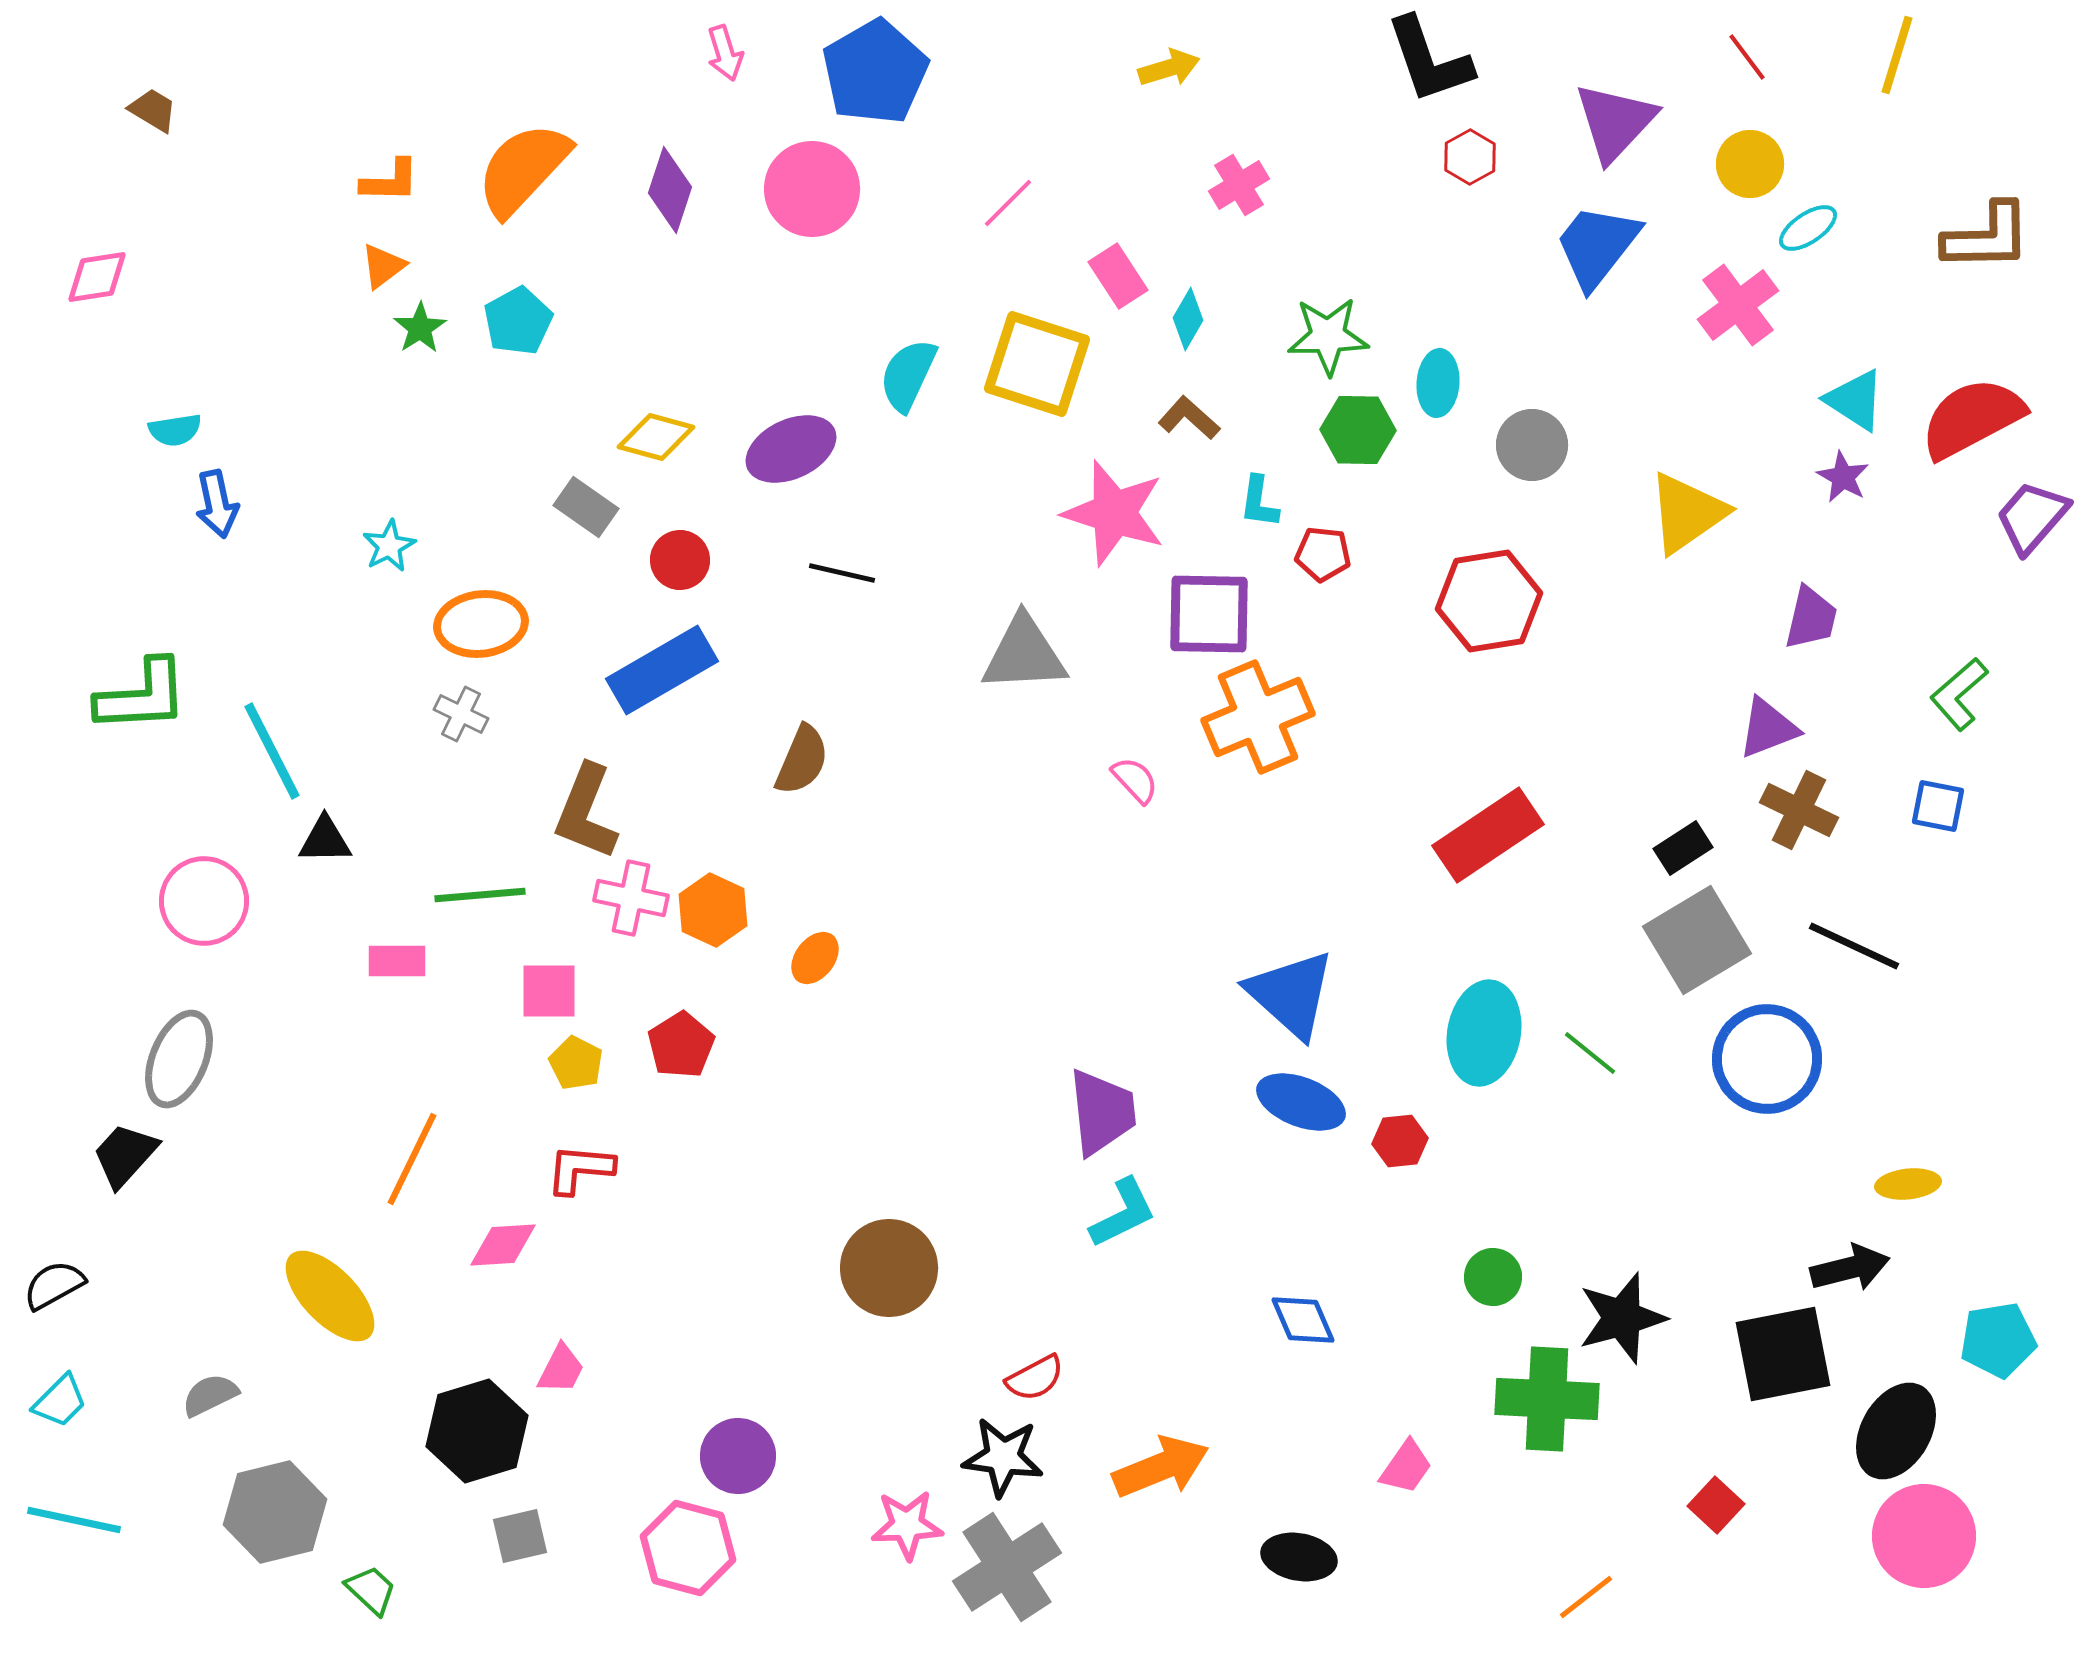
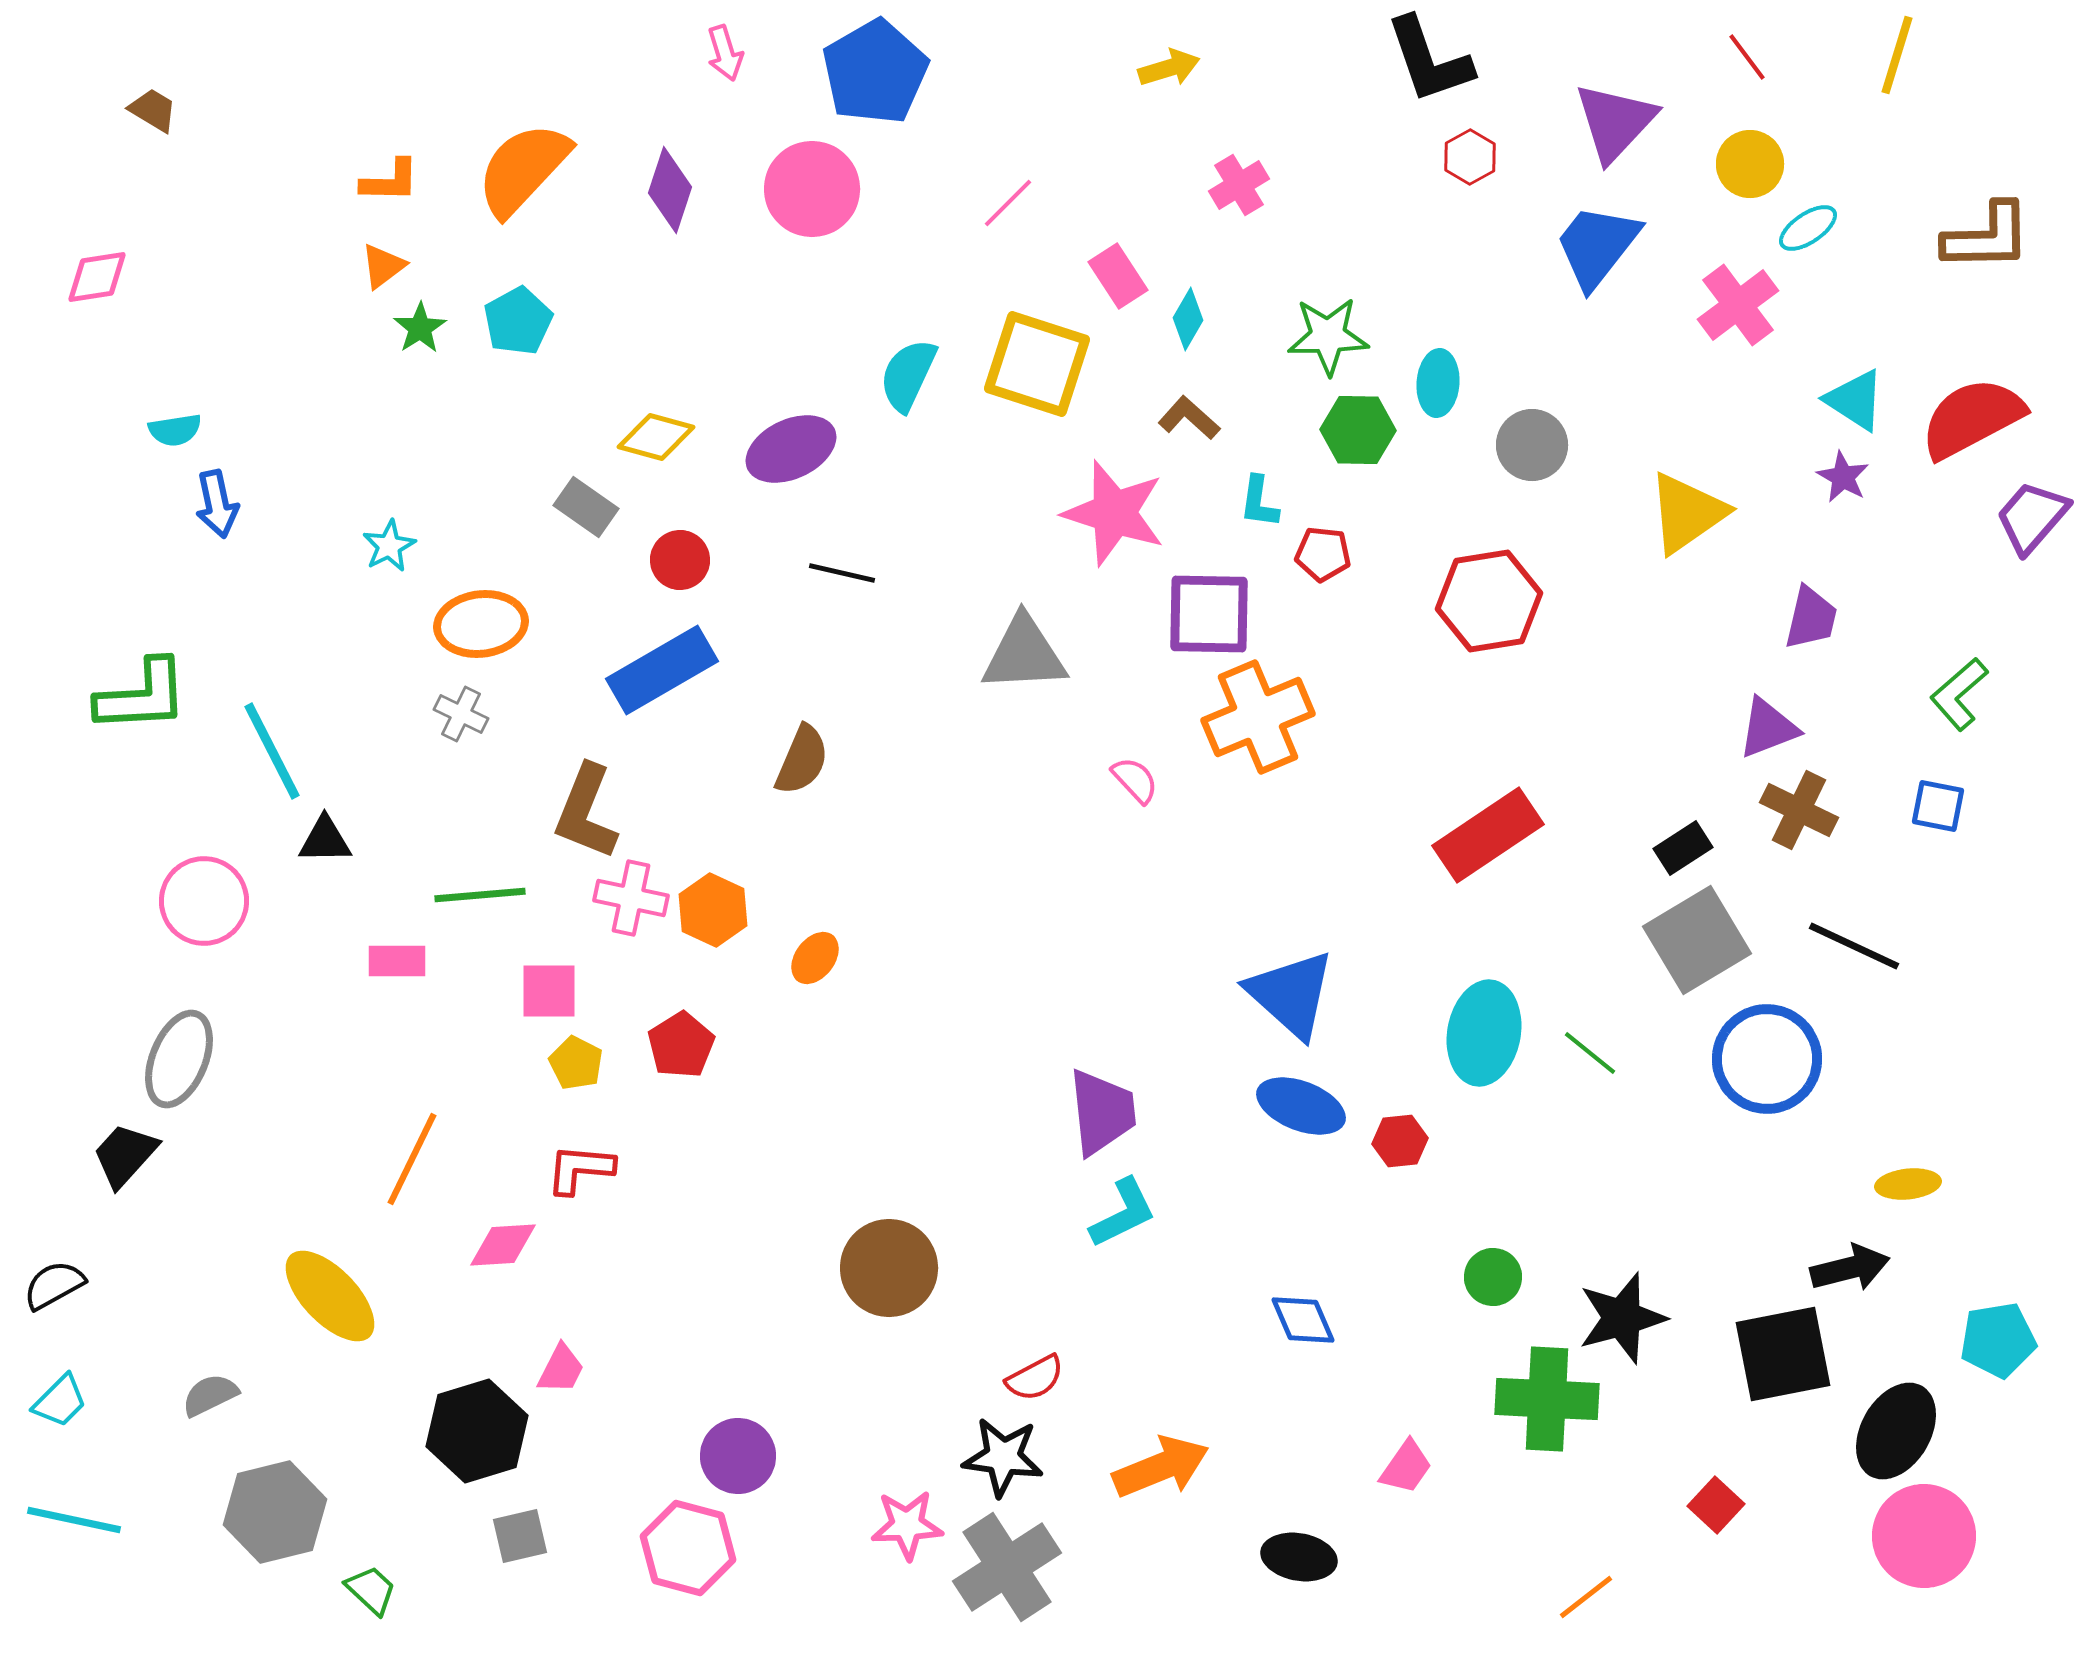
blue ellipse at (1301, 1102): moved 4 px down
